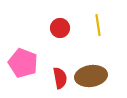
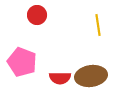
red circle: moved 23 px left, 13 px up
pink pentagon: moved 1 px left, 1 px up
red semicircle: rotated 100 degrees clockwise
